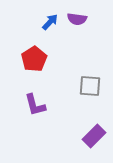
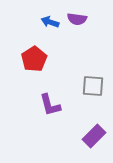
blue arrow: rotated 114 degrees counterclockwise
gray square: moved 3 px right
purple L-shape: moved 15 px right
